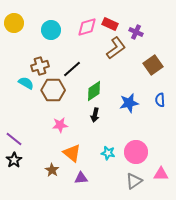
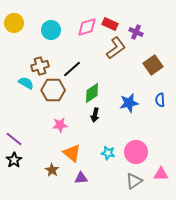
green diamond: moved 2 px left, 2 px down
